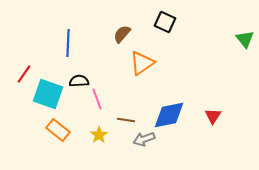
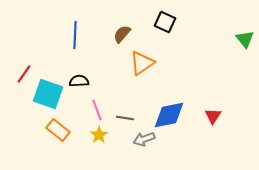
blue line: moved 7 px right, 8 px up
pink line: moved 11 px down
brown line: moved 1 px left, 2 px up
